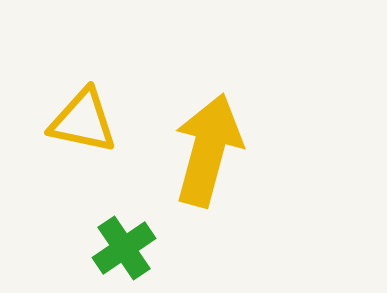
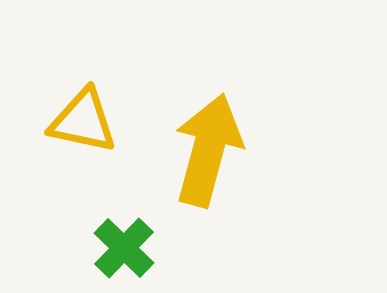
green cross: rotated 12 degrees counterclockwise
